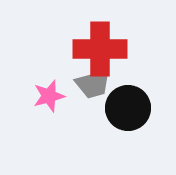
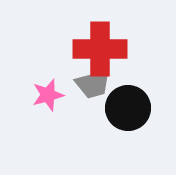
pink star: moved 1 px left, 1 px up
